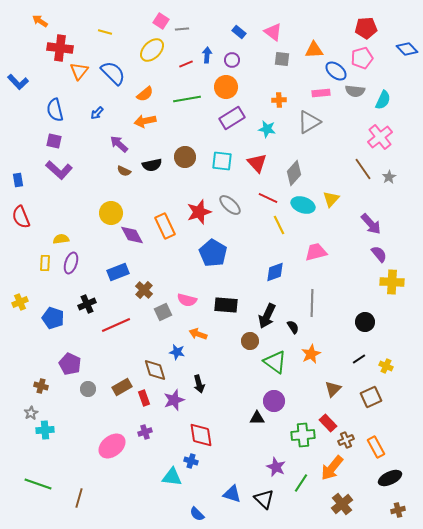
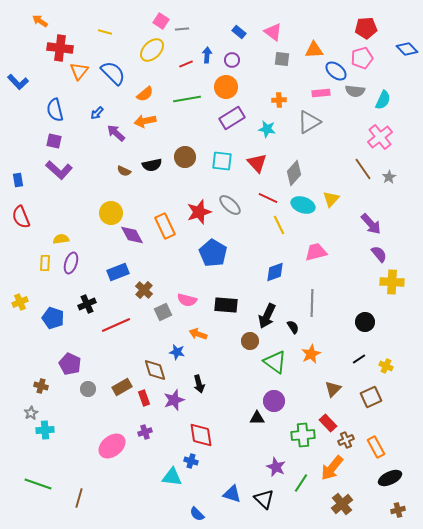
purple arrow at (119, 144): moved 3 px left, 11 px up
